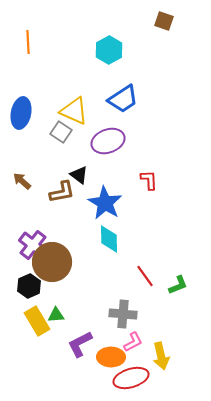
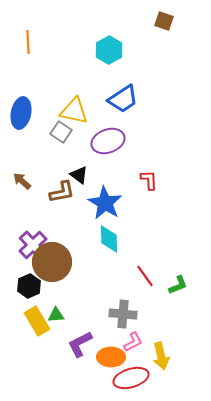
yellow triangle: rotated 12 degrees counterclockwise
purple cross: rotated 8 degrees clockwise
